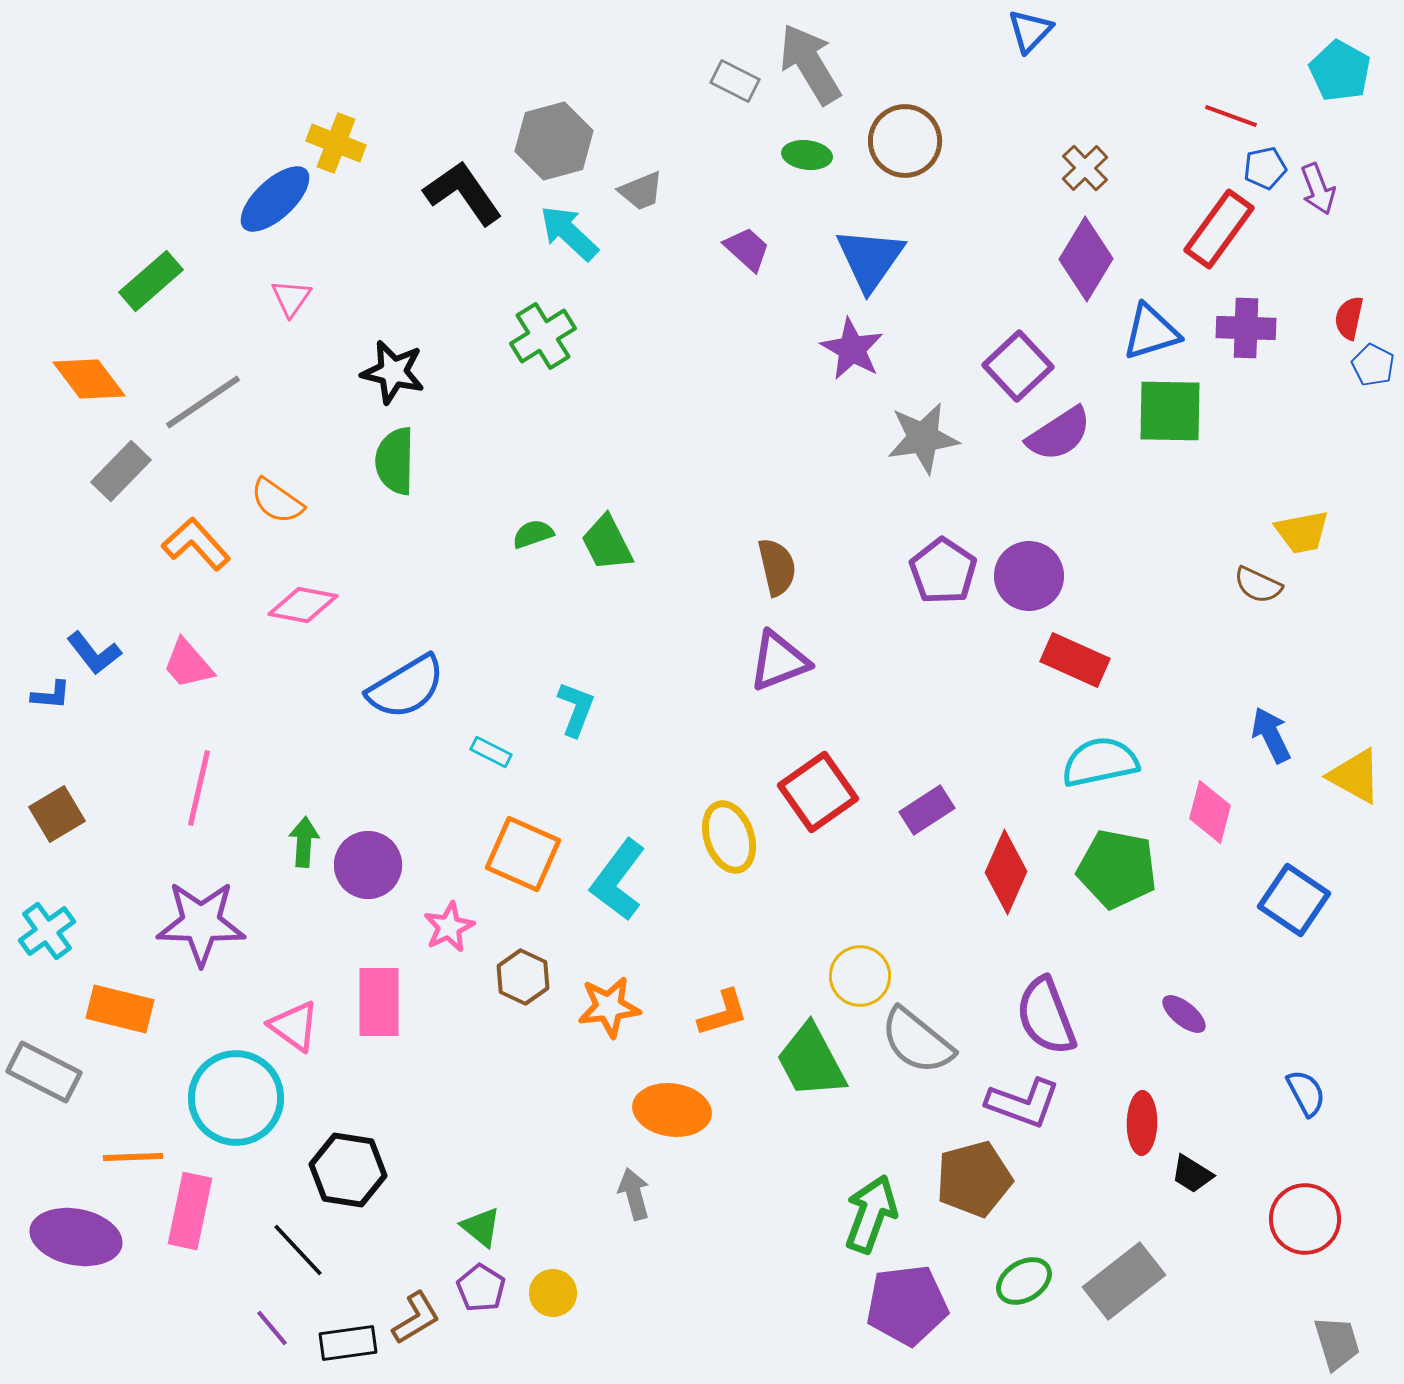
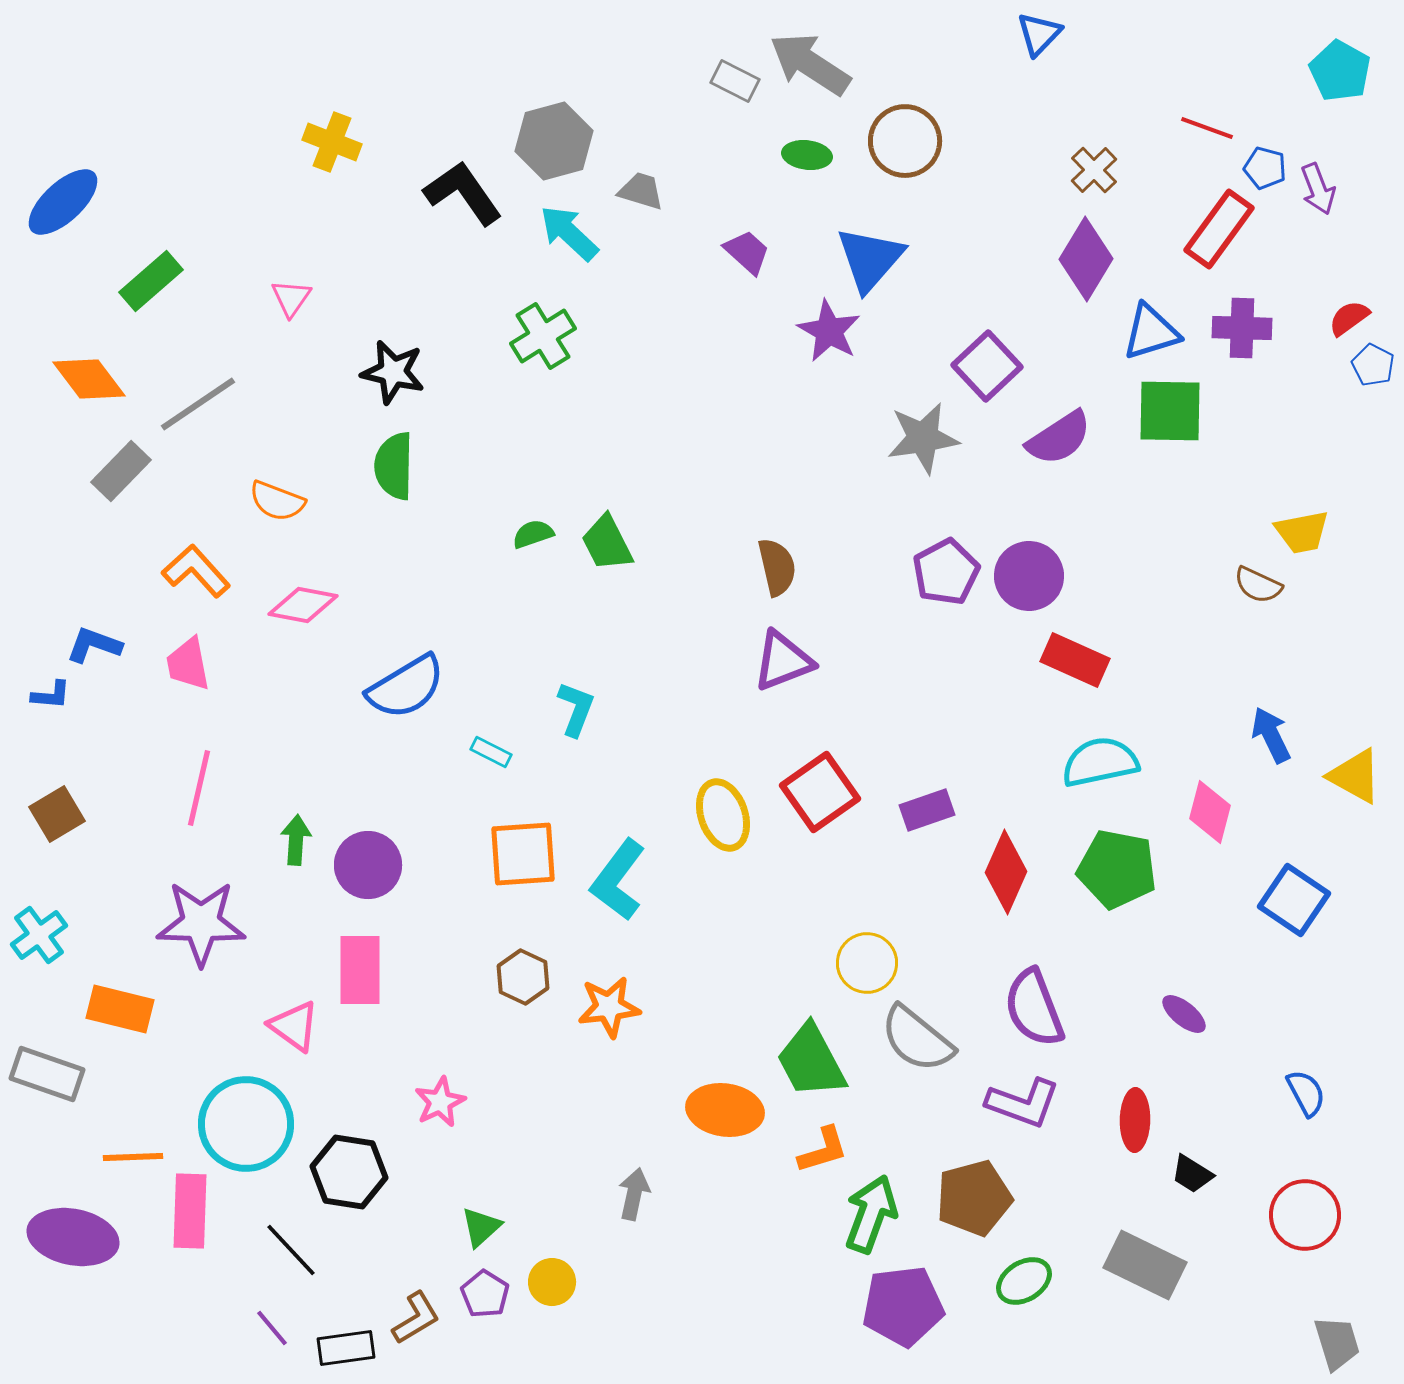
blue triangle at (1030, 31): moved 9 px right, 3 px down
gray arrow at (810, 64): rotated 26 degrees counterclockwise
red line at (1231, 116): moved 24 px left, 12 px down
yellow cross at (336, 143): moved 4 px left, 1 px up
brown cross at (1085, 168): moved 9 px right, 2 px down
blue pentagon at (1265, 168): rotated 27 degrees clockwise
gray trapezoid at (641, 191): rotated 141 degrees counterclockwise
blue ellipse at (275, 199): moved 212 px left, 3 px down
purple trapezoid at (747, 249): moved 3 px down
blue triangle at (870, 259): rotated 6 degrees clockwise
red semicircle at (1349, 318): rotated 42 degrees clockwise
purple cross at (1246, 328): moved 4 px left
purple star at (852, 349): moved 23 px left, 18 px up
purple square at (1018, 366): moved 31 px left
gray line at (203, 402): moved 5 px left, 2 px down
purple semicircle at (1059, 434): moved 4 px down
green semicircle at (395, 461): moved 1 px left, 5 px down
orange semicircle at (277, 501): rotated 14 degrees counterclockwise
orange L-shape at (196, 544): moved 27 px down
purple pentagon at (943, 571): moved 3 px right, 1 px down; rotated 10 degrees clockwise
blue L-shape at (94, 653): moved 8 px up; rotated 148 degrees clockwise
purple triangle at (779, 661): moved 4 px right
pink trapezoid at (188, 664): rotated 30 degrees clockwise
red square at (818, 792): moved 2 px right
purple rectangle at (927, 810): rotated 14 degrees clockwise
yellow ellipse at (729, 837): moved 6 px left, 22 px up
green arrow at (304, 842): moved 8 px left, 2 px up
orange square at (523, 854): rotated 28 degrees counterclockwise
pink star at (449, 927): moved 9 px left, 175 px down
cyan cross at (47, 931): moved 8 px left, 4 px down
yellow circle at (860, 976): moved 7 px right, 13 px up
pink rectangle at (379, 1002): moved 19 px left, 32 px up
orange L-shape at (723, 1013): moved 100 px right, 137 px down
purple semicircle at (1046, 1016): moved 12 px left, 8 px up
gray semicircle at (917, 1041): moved 2 px up
gray rectangle at (44, 1072): moved 3 px right, 2 px down; rotated 8 degrees counterclockwise
cyan circle at (236, 1098): moved 10 px right, 26 px down
orange ellipse at (672, 1110): moved 53 px right
red ellipse at (1142, 1123): moved 7 px left, 3 px up
black hexagon at (348, 1170): moved 1 px right, 2 px down
brown pentagon at (974, 1179): moved 19 px down
gray arrow at (634, 1194): rotated 27 degrees clockwise
pink rectangle at (190, 1211): rotated 10 degrees counterclockwise
red circle at (1305, 1219): moved 4 px up
green triangle at (481, 1227): rotated 39 degrees clockwise
purple ellipse at (76, 1237): moved 3 px left
black line at (298, 1250): moved 7 px left
gray rectangle at (1124, 1281): moved 21 px right, 16 px up; rotated 64 degrees clockwise
purple pentagon at (481, 1288): moved 4 px right, 6 px down
yellow circle at (553, 1293): moved 1 px left, 11 px up
purple pentagon at (907, 1305): moved 4 px left, 1 px down
black rectangle at (348, 1343): moved 2 px left, 5 px down
